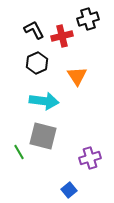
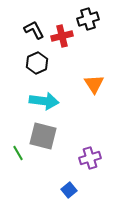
orange triangle: moved 17 px right, 8 px down
green line: moved 1 px left, 1 px down
